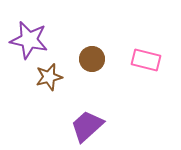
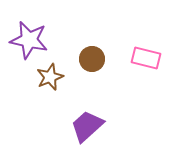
pink rectangle: moved 2 px up
brown star: moved 1 px right; rotated 8 degrees counterclockwise
